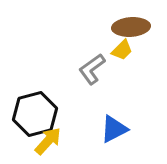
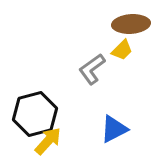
brown ellipse: moved 3 px up
